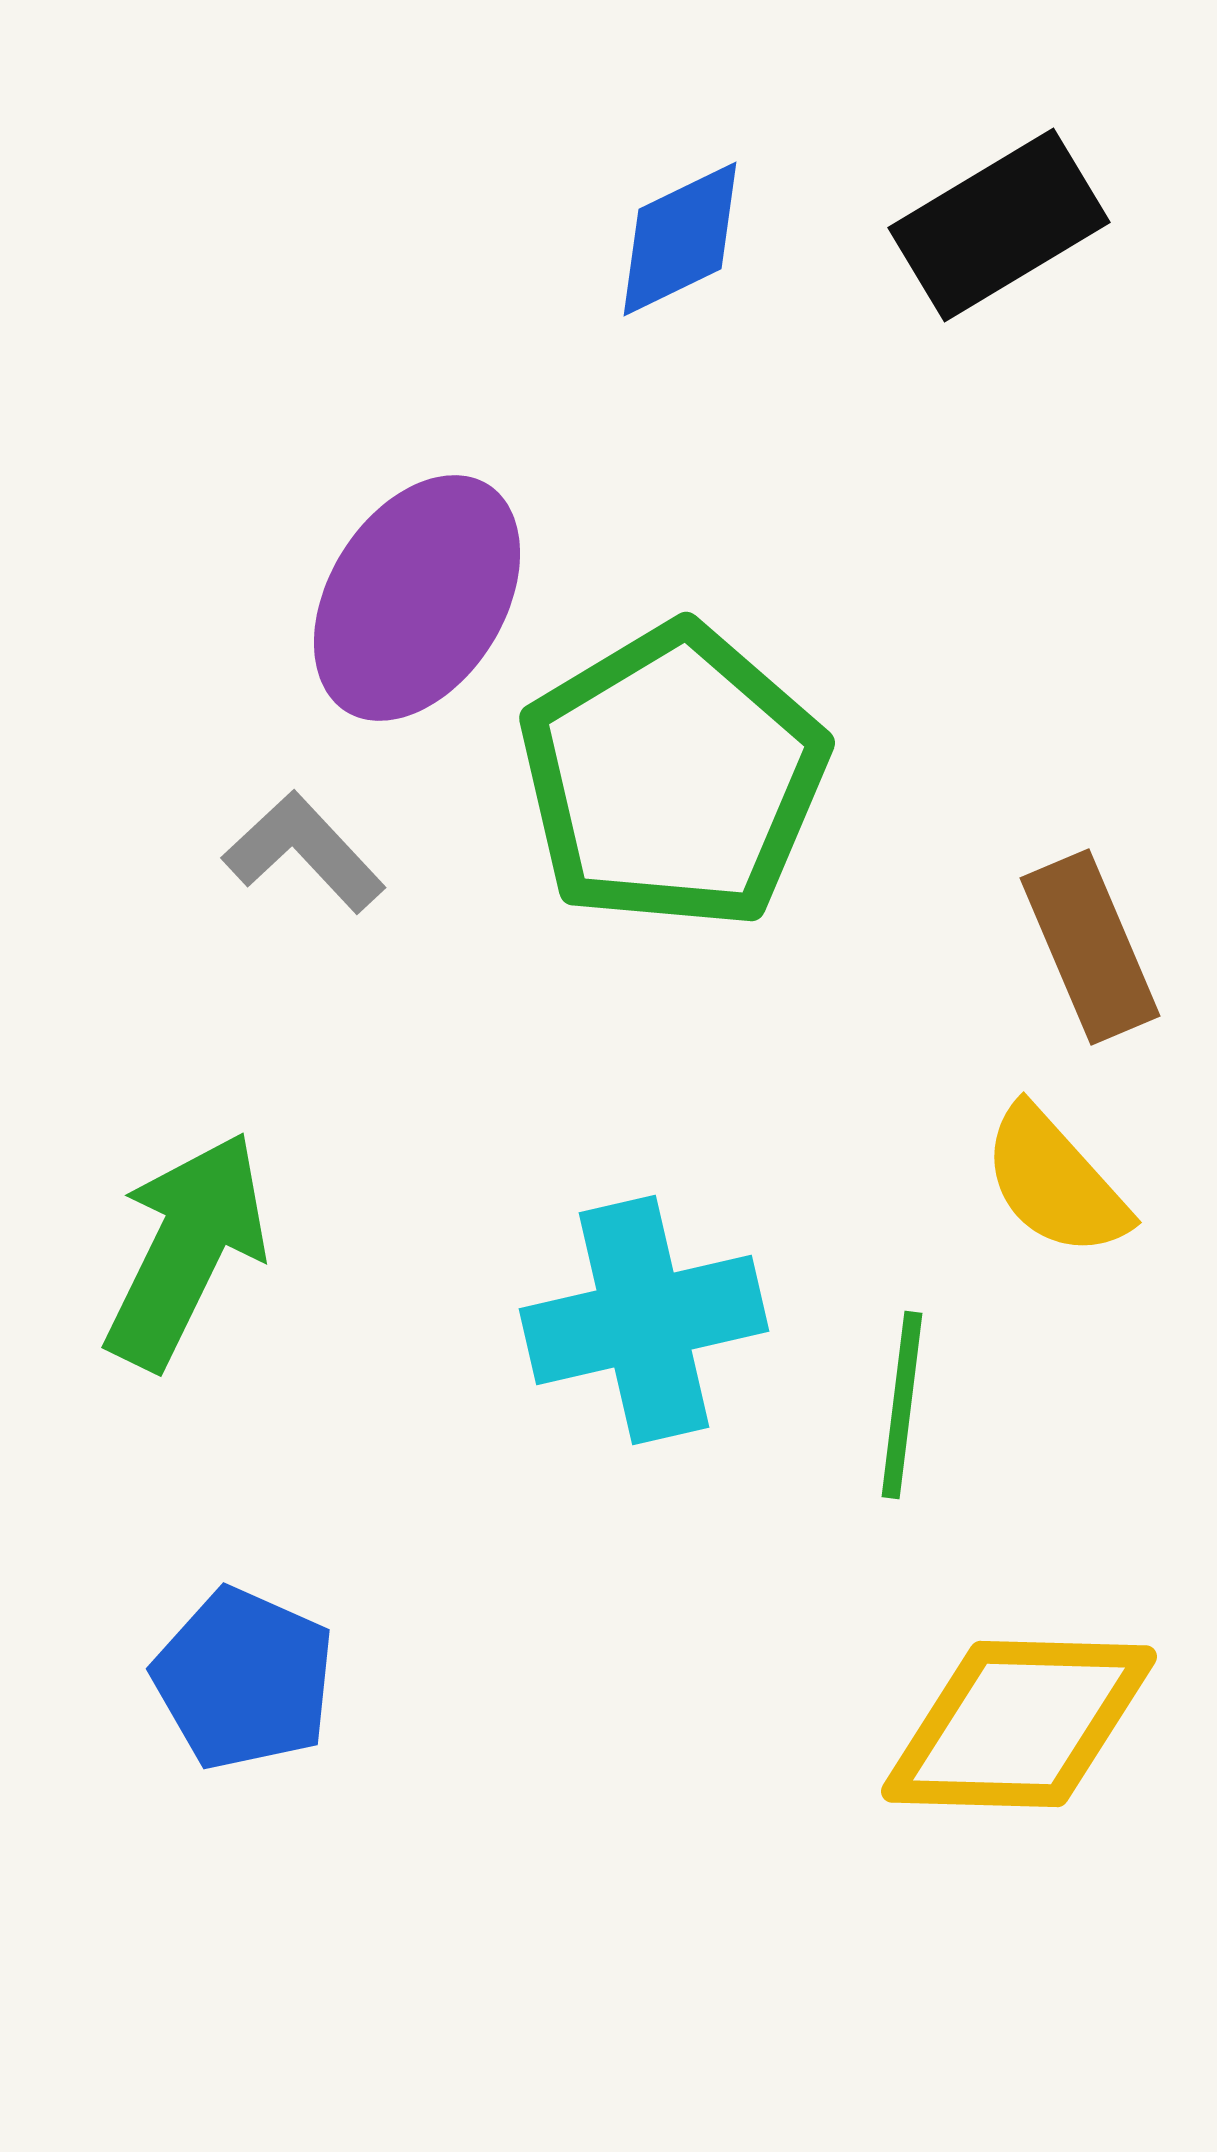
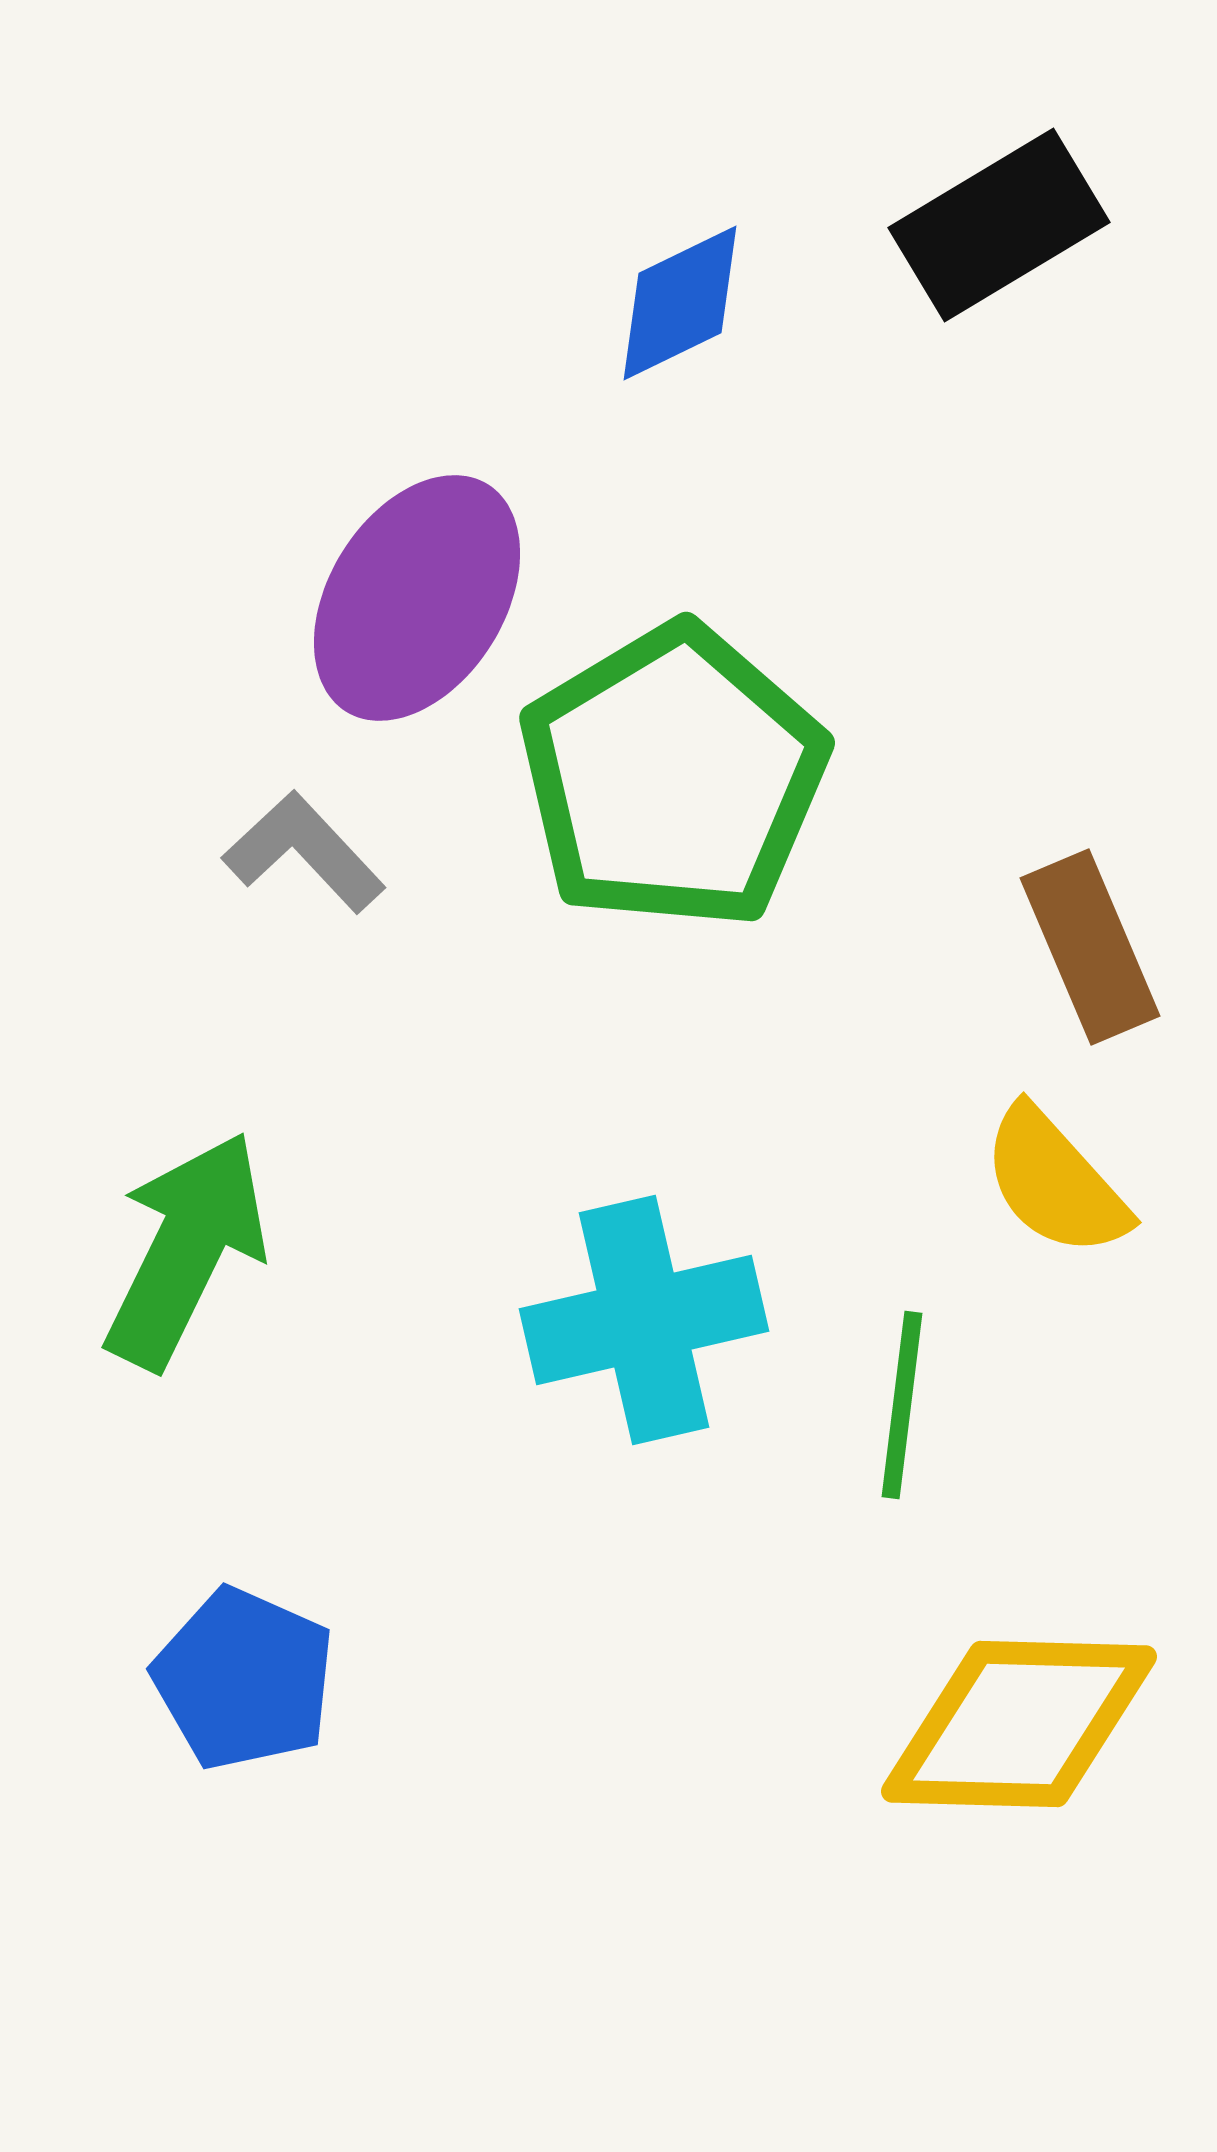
blue diamond: moved 64 px down
